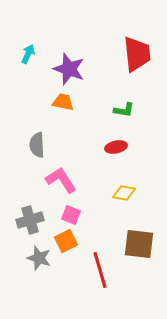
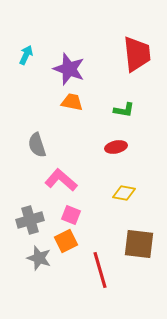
cyan arrow: moved 2 px left, 1 px down
orange trapezoid: moved 9 px right
gray semicircle: rotated 15 degrees counterclockwise
pink L-shape: rotated 16 degrees counterclockwise
